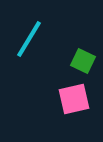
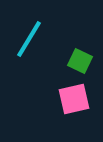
green square: moved 3 px left
